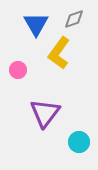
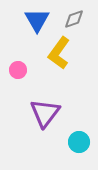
blue triangle: moved 1 px right, 4 px up
